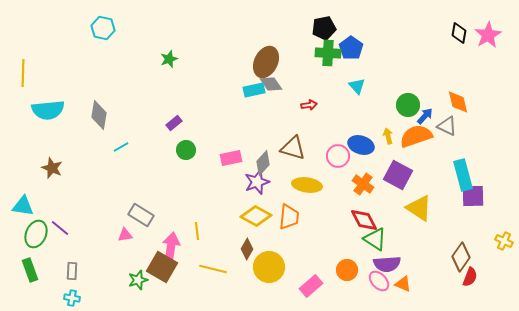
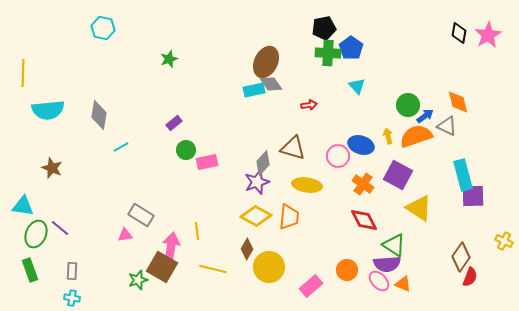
blue arrow at (425, 116): rotated 12 degrees clockwise
pink rectangle at (231, 158): moved 24 px left, 4 px down
green triangle at (375, 239): moved 19 px right, 6 px down
